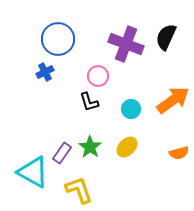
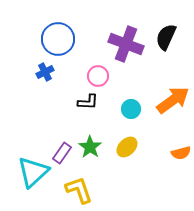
black L-shape: moved 1 px left; rotated 70 degrees counterclockwise
orange semicircle: moved 2 px right
cyan triangle: rotated 48 degrees clockwise
